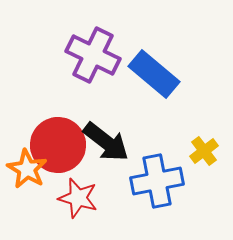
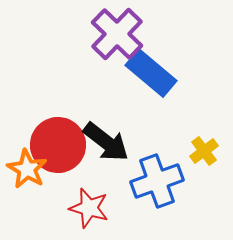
purple cross: moved 24 px right, 21 px up; rotated 18 degrees clockwise
blue rectangle: moved 3 px left, 1 px up
blue cross: rotated 9 degrees counterclockwise
red star: moved 11 px right, 10 px down
